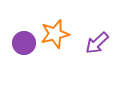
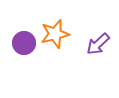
purple arrow: moved 1 px right, 1 px down
